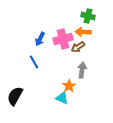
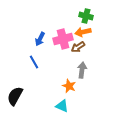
green cross: moved 2 px left
orange arrow: rotated 14 degrees counterclockwise
orange star: rotated 16 degrees counterclockwise
cyan triangle: moved 8 px down
